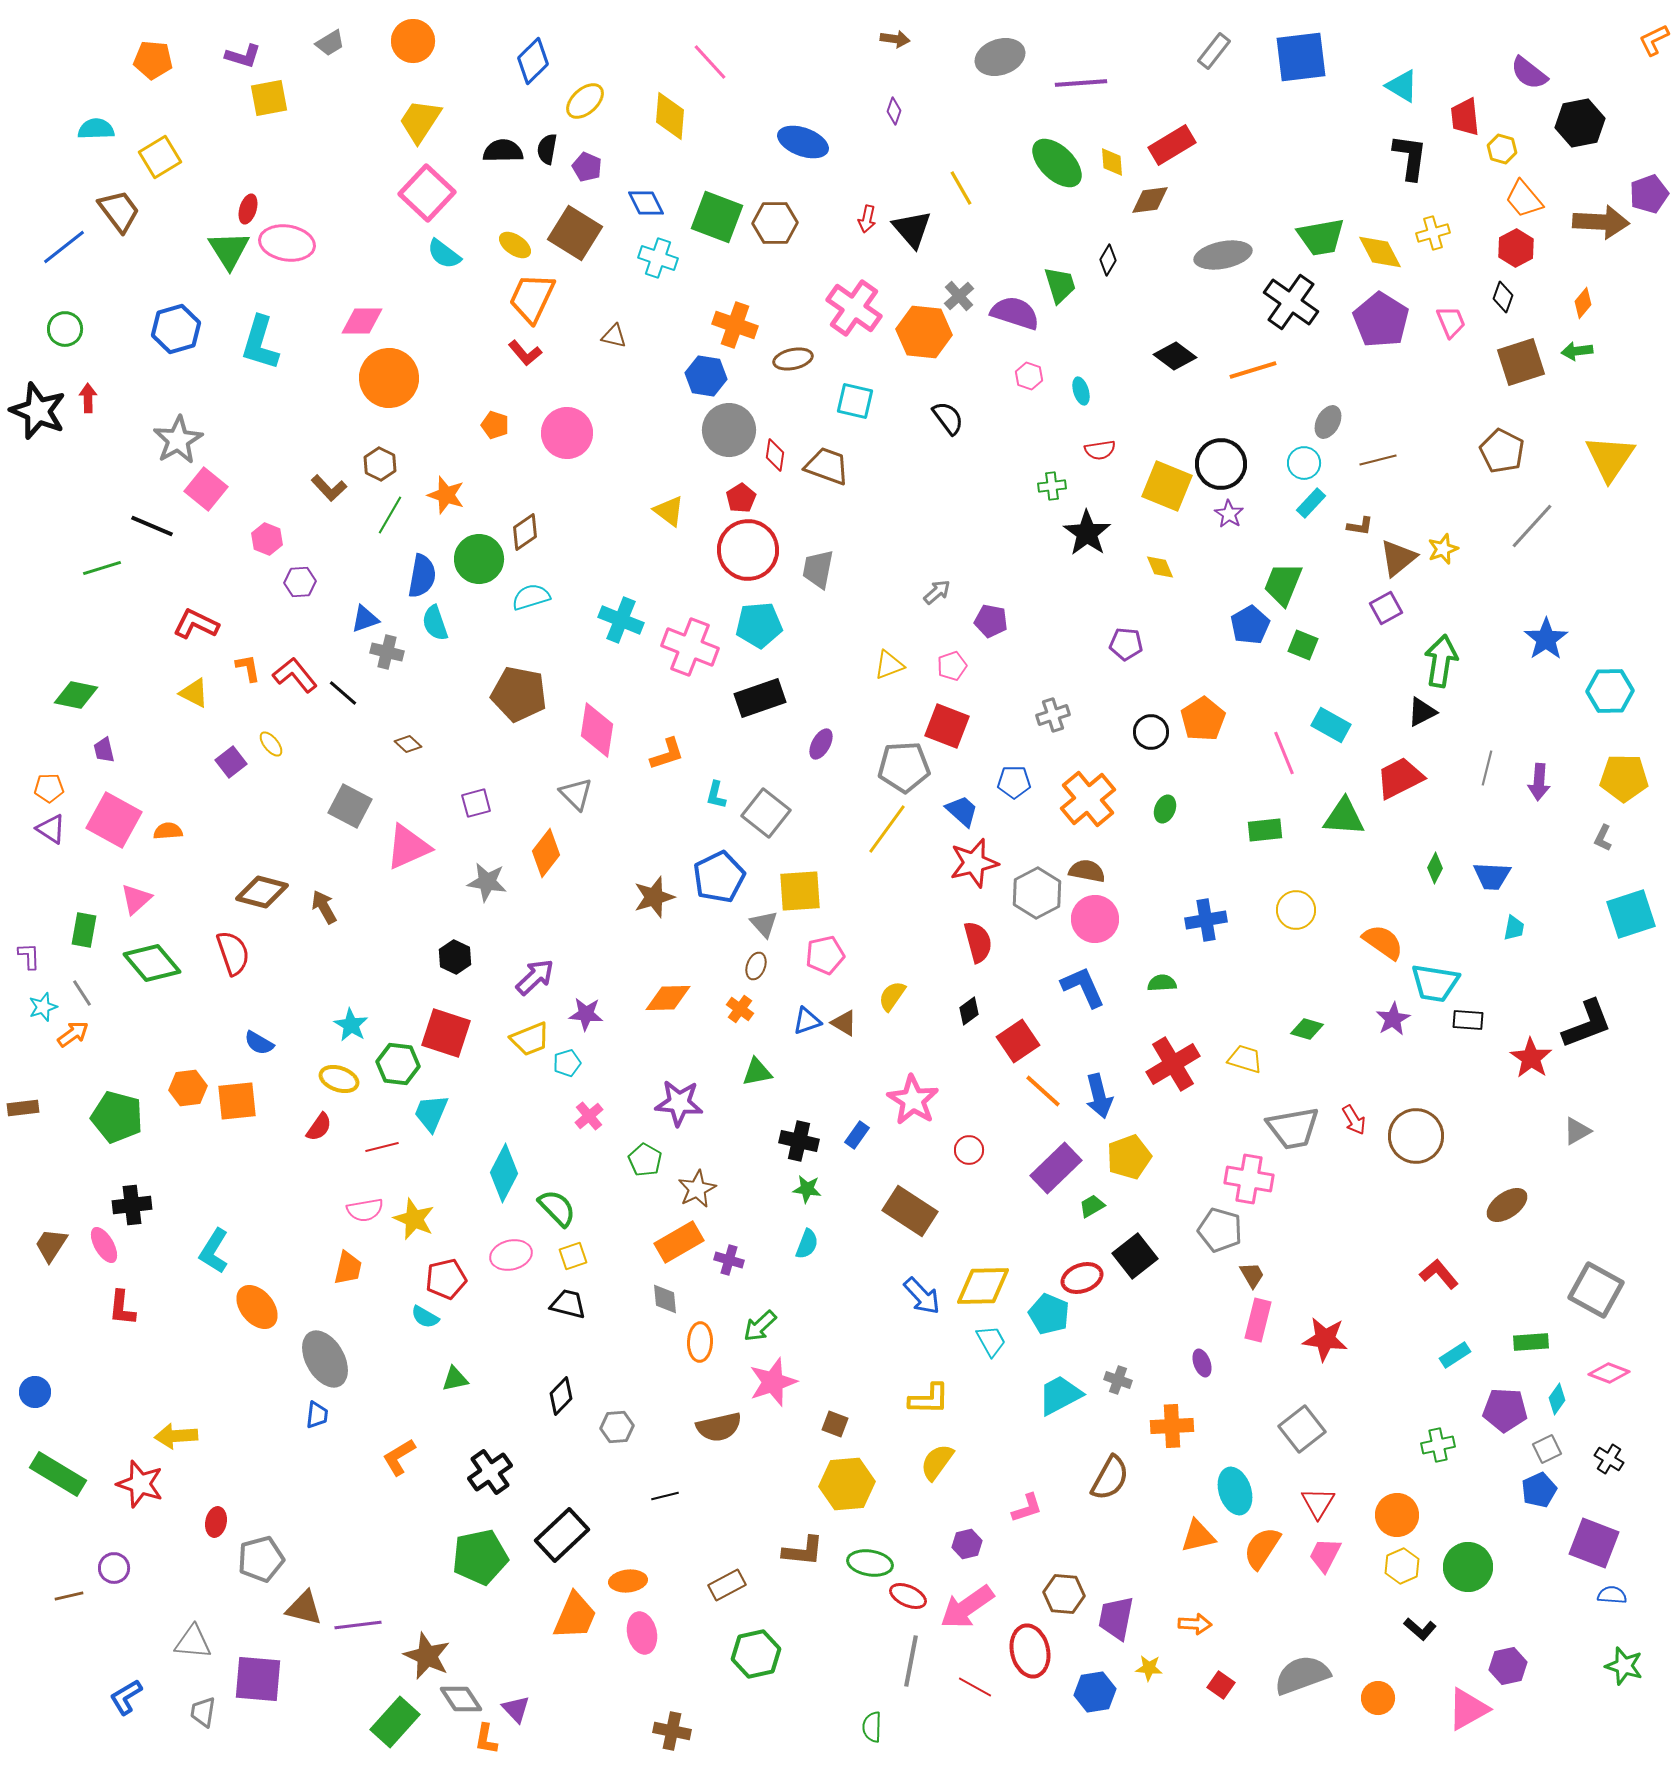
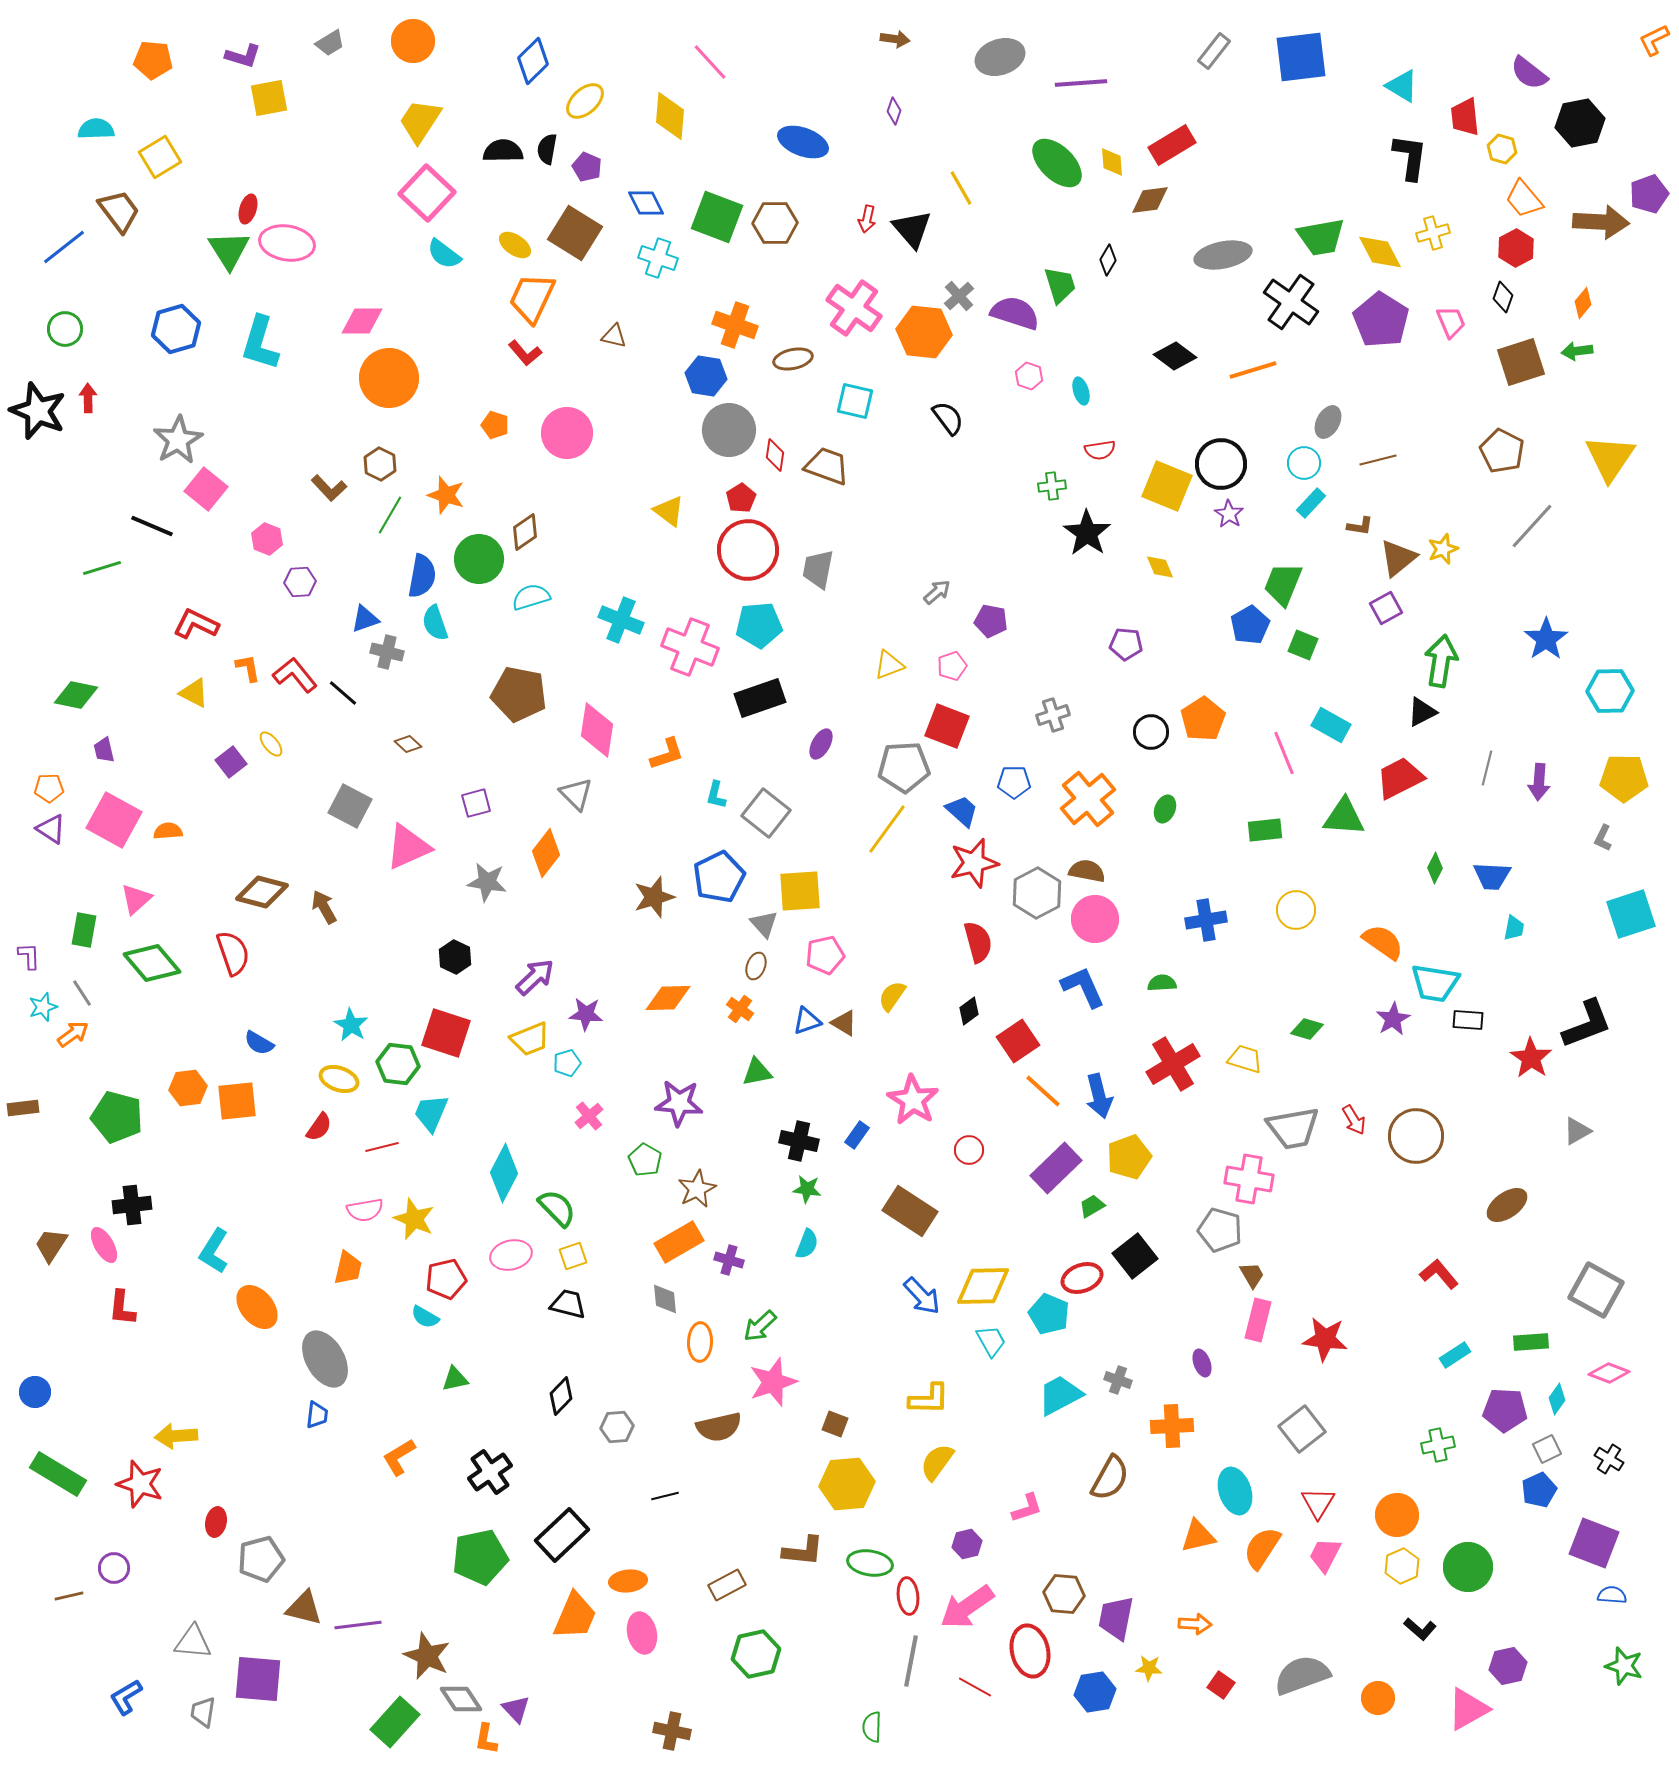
red ellipse at (908, 1596): rotated 60 degrees clockwise
